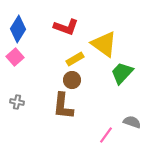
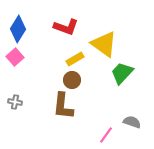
gray cross: moved 2 px left
